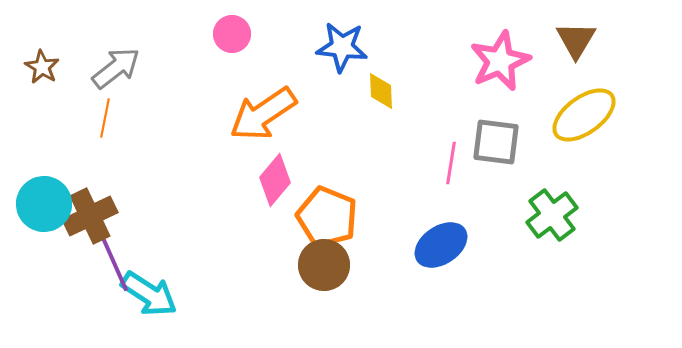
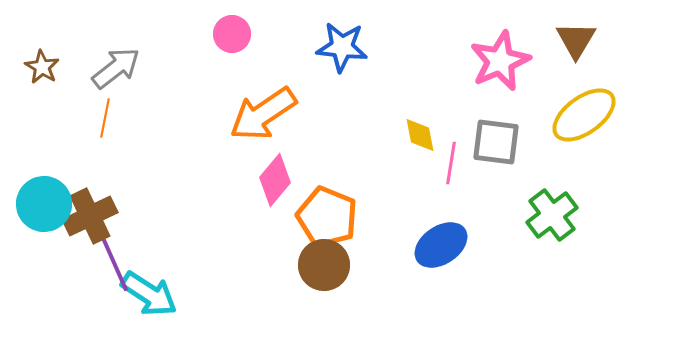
yellow diamond: moved 39 px right, 44 px down; rotated 9 degrees counterclockwise
